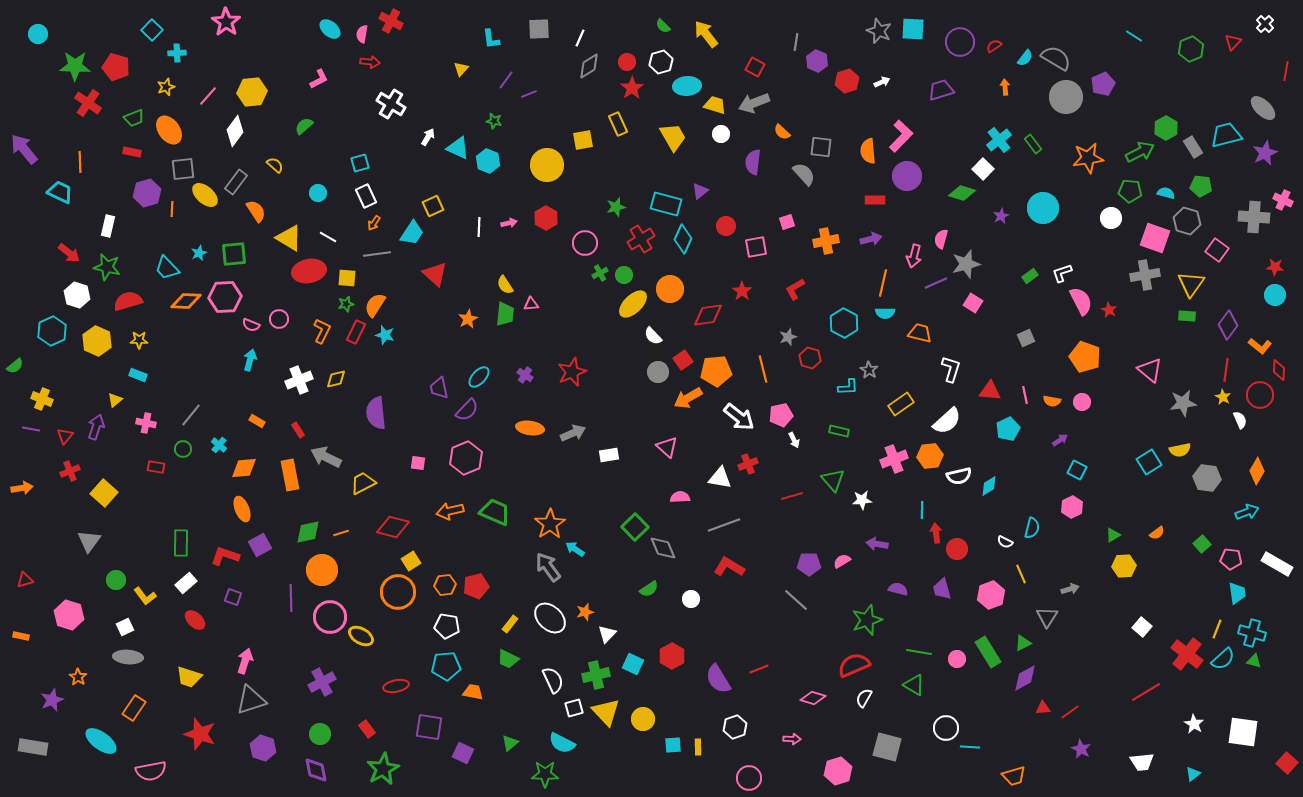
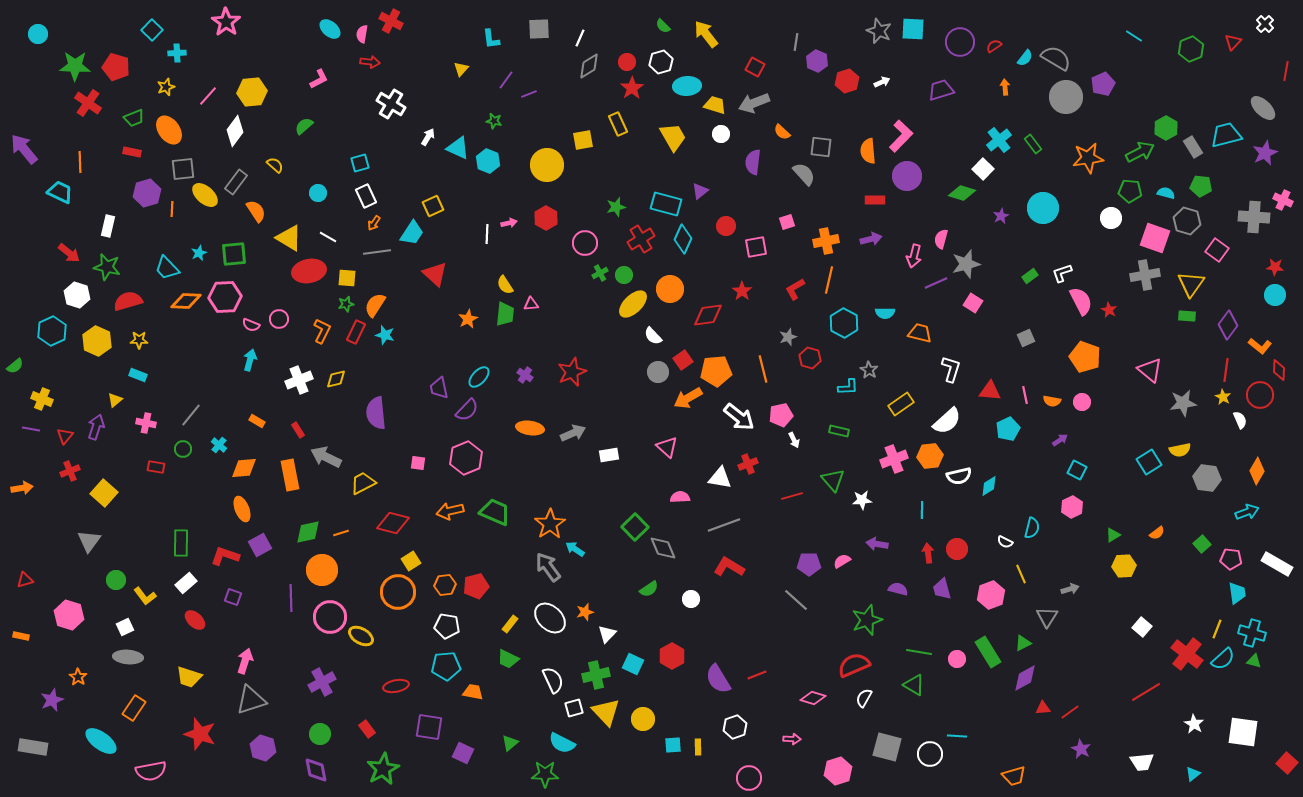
white line at (479, 227): moved 8 px right, 7 px down
gray line at (377, 254): moved 2 px up
orange line at (883, 283): moved 54 px left, 3 px up
red diamond at (393, 527): moved 4 px up
red arrow at (936, 533): moved 8 px left, 20 px down
red line at (759, 669): moved 2 px left, 6 px down
white circle at (946, 728): moved 16 px left, 26 px down
cyan line at (970, 747): moved 13 px left, 11 px up
